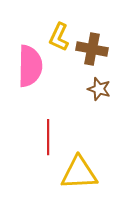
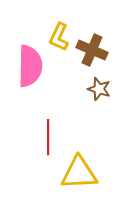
brown cross: moved 1 px down; rotated 12 degrees clockwise
